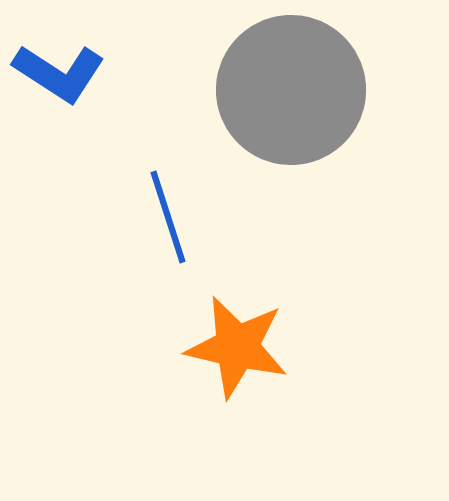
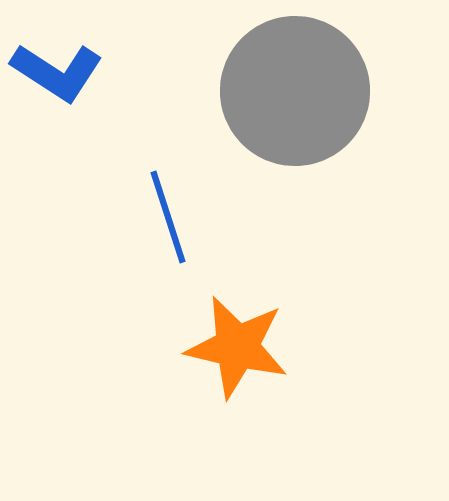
blue L-shape: moved 2 px left, 1 px up
gray circle: moved 4 px right, 1 px down
